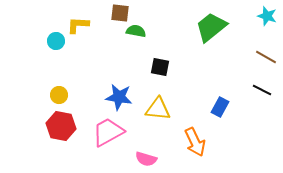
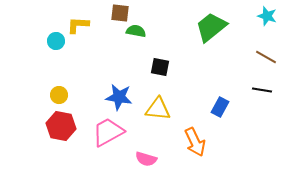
black line: rotated 18 degrees counterclockwise
